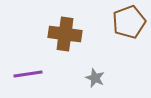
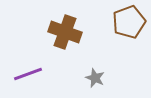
brown cross: moved 2 px up; rotated 12 degrees clockwise
purple line: rotated 12 degrees counterclockwise
